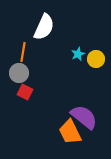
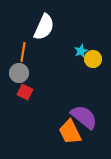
cyan star: moved 3 px right, 3 px up
yellow circle: moved 3 px left
